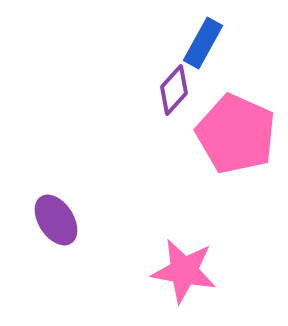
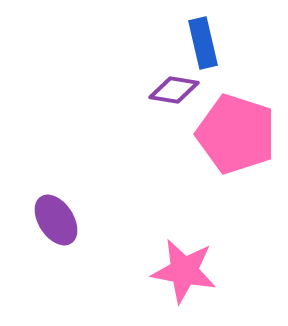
blue rectangle: rotated 42 degrees counterclockwise
purple diamond: rotated 57 degrees clockwise
pink pentagon: rotated 6 degrees counterclockwise
